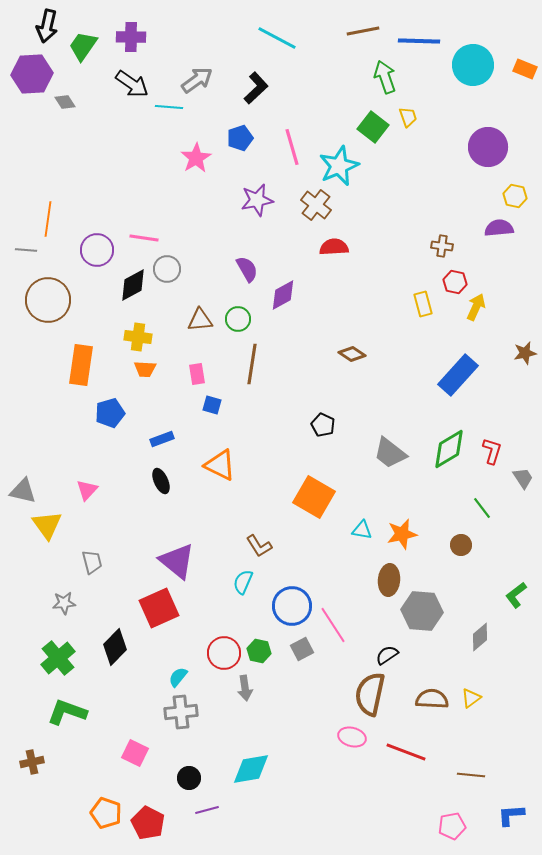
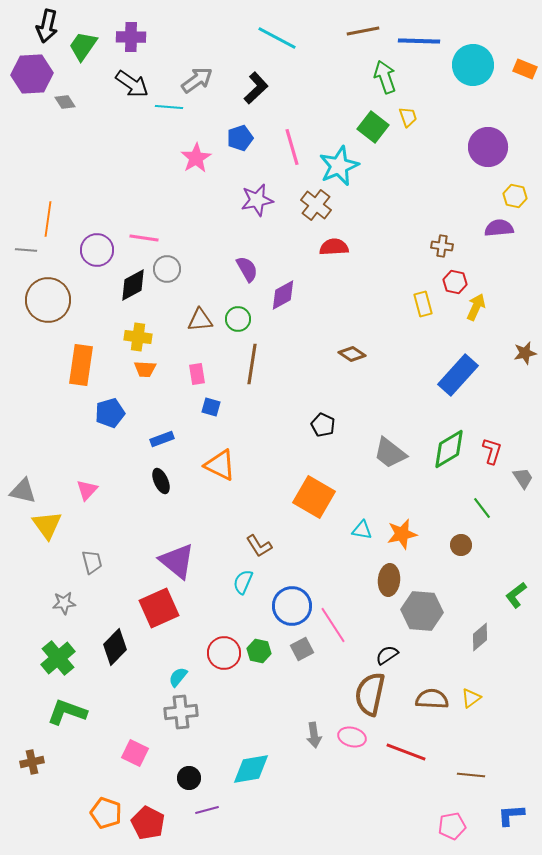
blue square at (212, 405): moved 1 px left, 2 px down
gray arrow at (245, 688): moved 69 px right, 47 px down
